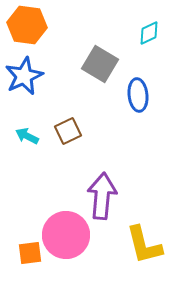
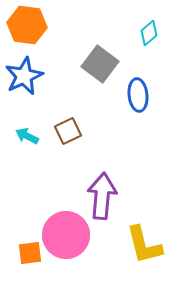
cyan diamond: rotated 15 degrees counterclockwise
gray square: rotated 6 degrees clockwise
